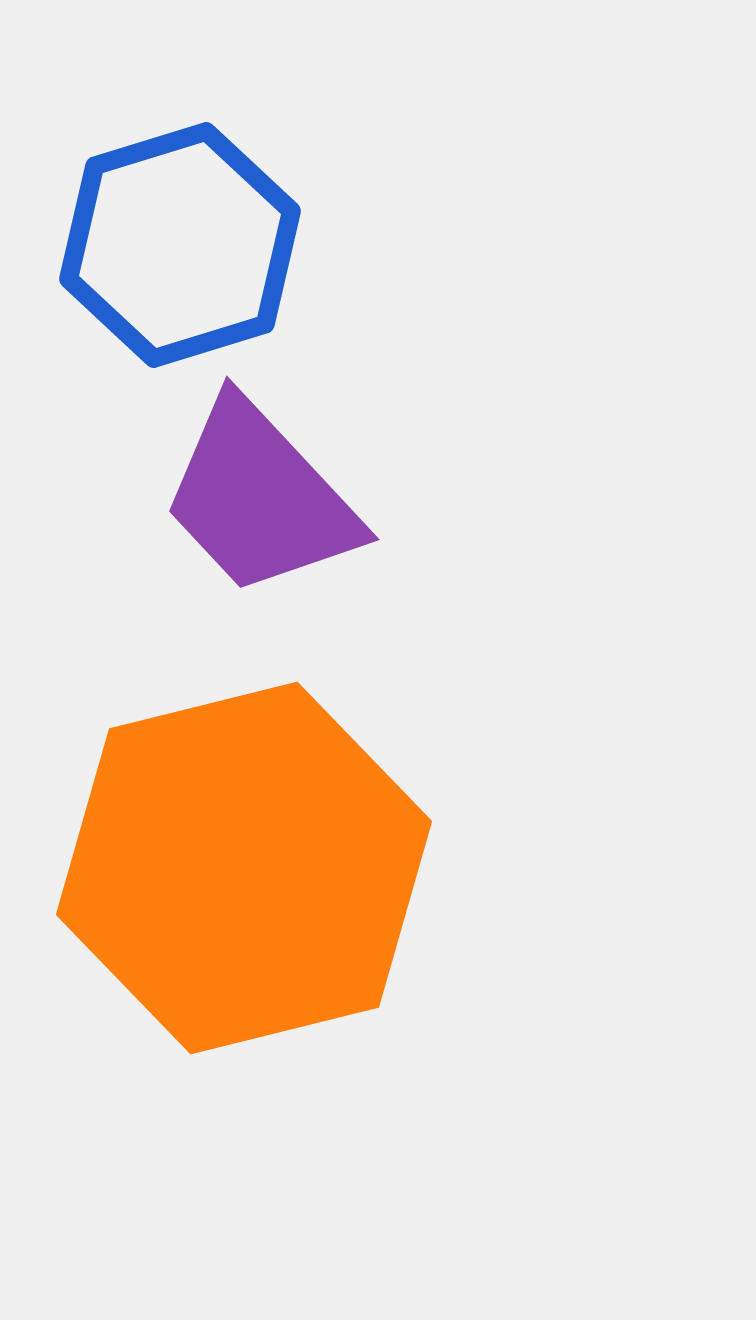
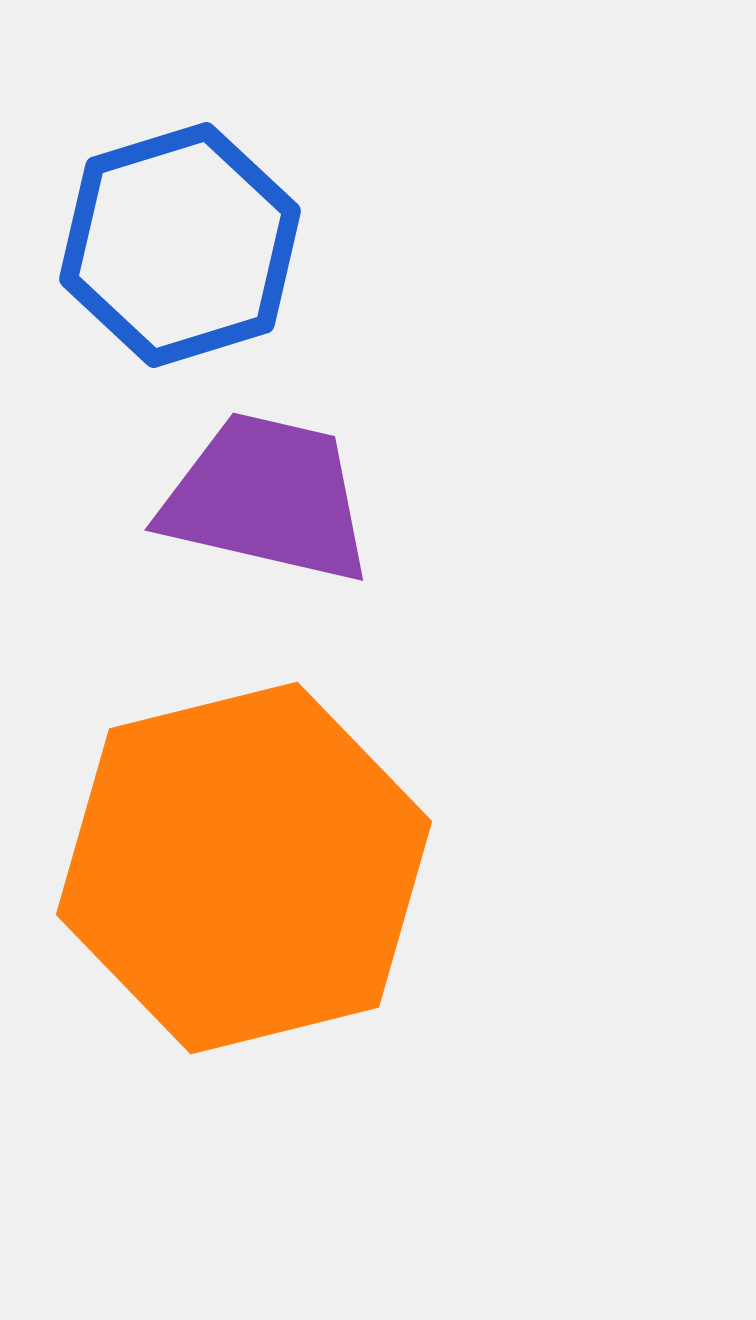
purple trapezoid: moved 7 px right; rotated 146 degrees clockwise
